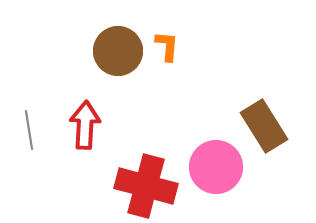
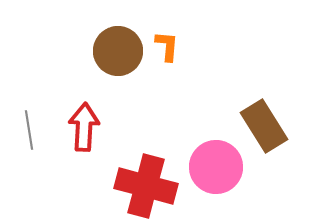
red arrow: moved 1 px left, 2 px down
